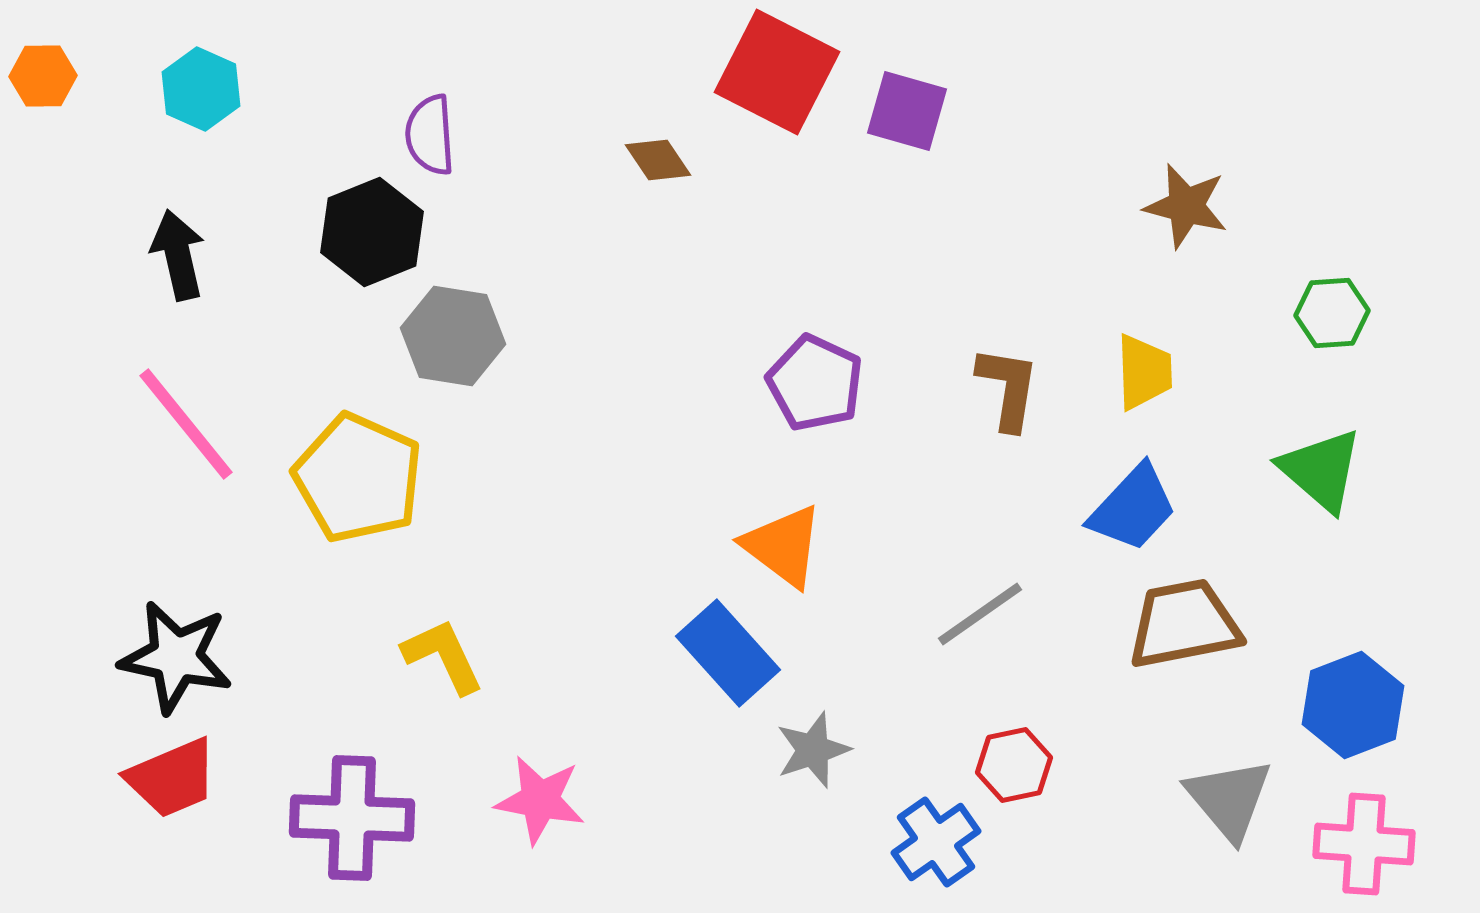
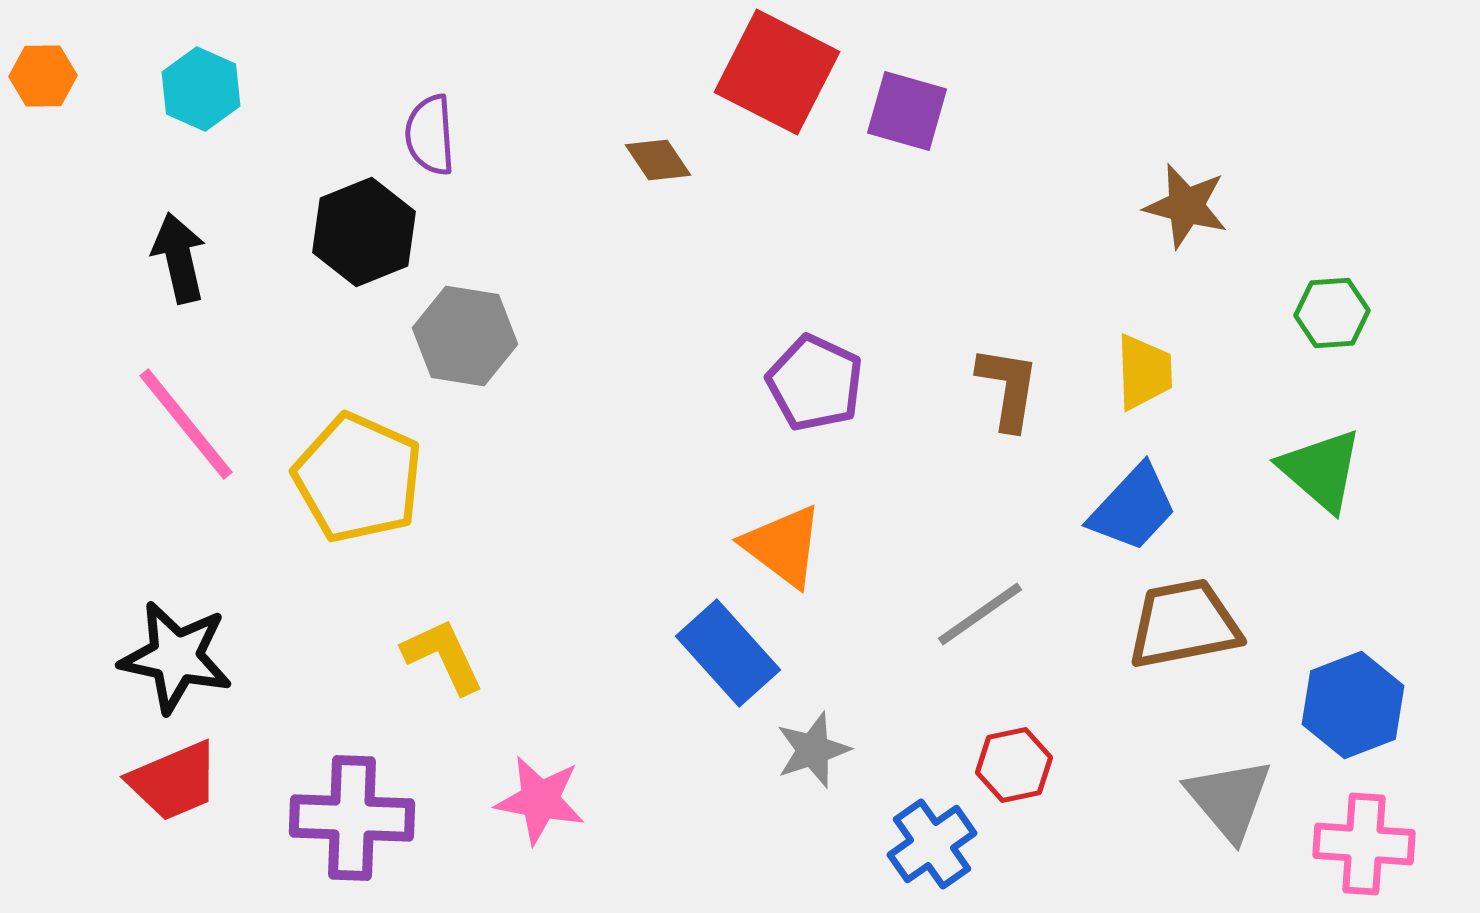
black hexagon: moved 8 px left
black arrow: moved 1 px right, 3 px down
gray hexagon: moved 12 px right
red trapezoid: moved 2 px right, 3 px down
blue cross: moved 4 px left, 2 px down
